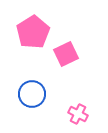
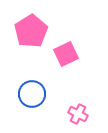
pink pentagon: moved 2 px left, 1 px up
